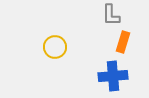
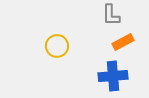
orange rectangle: rotated 45 degrees clockwise
yellow circle: moved 2 px right, 1 px up
